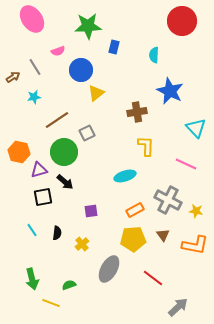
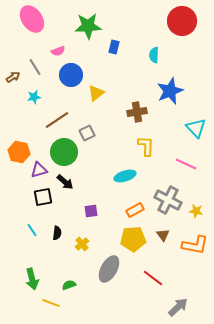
blue circle: moved 10 px left, 5 px down
blue star: rotated 24 degrees clockwise
